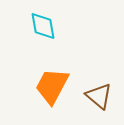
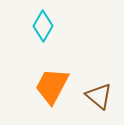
cyan diamond: rotated 40 degrees clockwise
